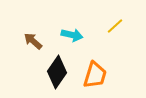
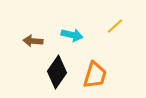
brown arrow: rotated 36 degrees counterclockwise
